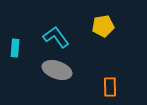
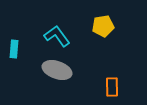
cyan L-shape: moved 1 px right, 1 px up
cyan rectangle: moved 1 px left, 1 px down
orange rectangle: moved 2 px right
